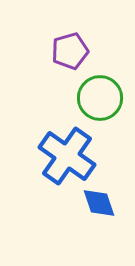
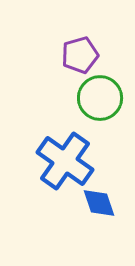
purple pentagon: moved 10 px right, 4 px down
blue cross: moved 2 px left, 5 px down
